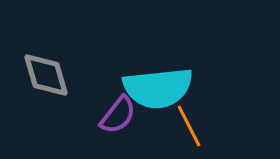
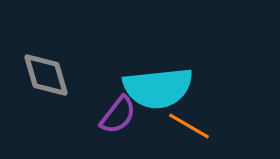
orange line: rotated 33 degrees counterclockwise
